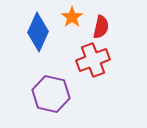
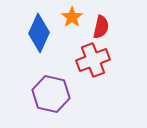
blue diamond: moved 1 px right, 1 px down
